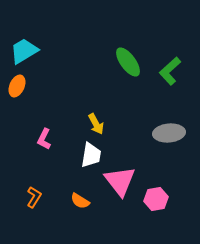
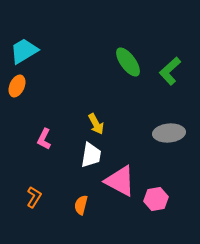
pink triangle: rotated 24 degrees counterclockwise
orange semicircle: moved 1 px right, 4 px down; rotated 72 degrees clockwise
